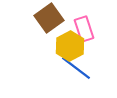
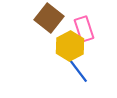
brown square: rotated 16 degrees counterclockwise
blue line: rotated 16 degrees clockwise
